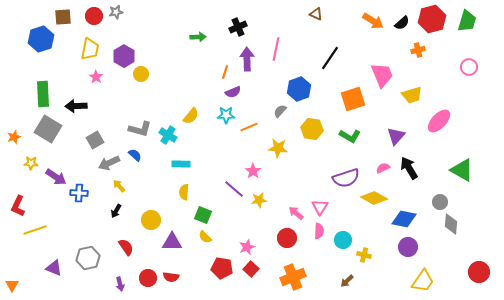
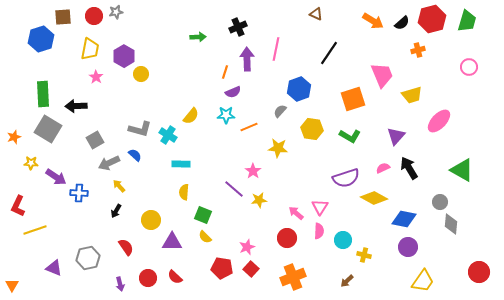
black line at (330, 58): moved 1 px left, 5 px up
red semicircle at (171, 277): moved 4 px right; rotated 35 degrees clockwise
